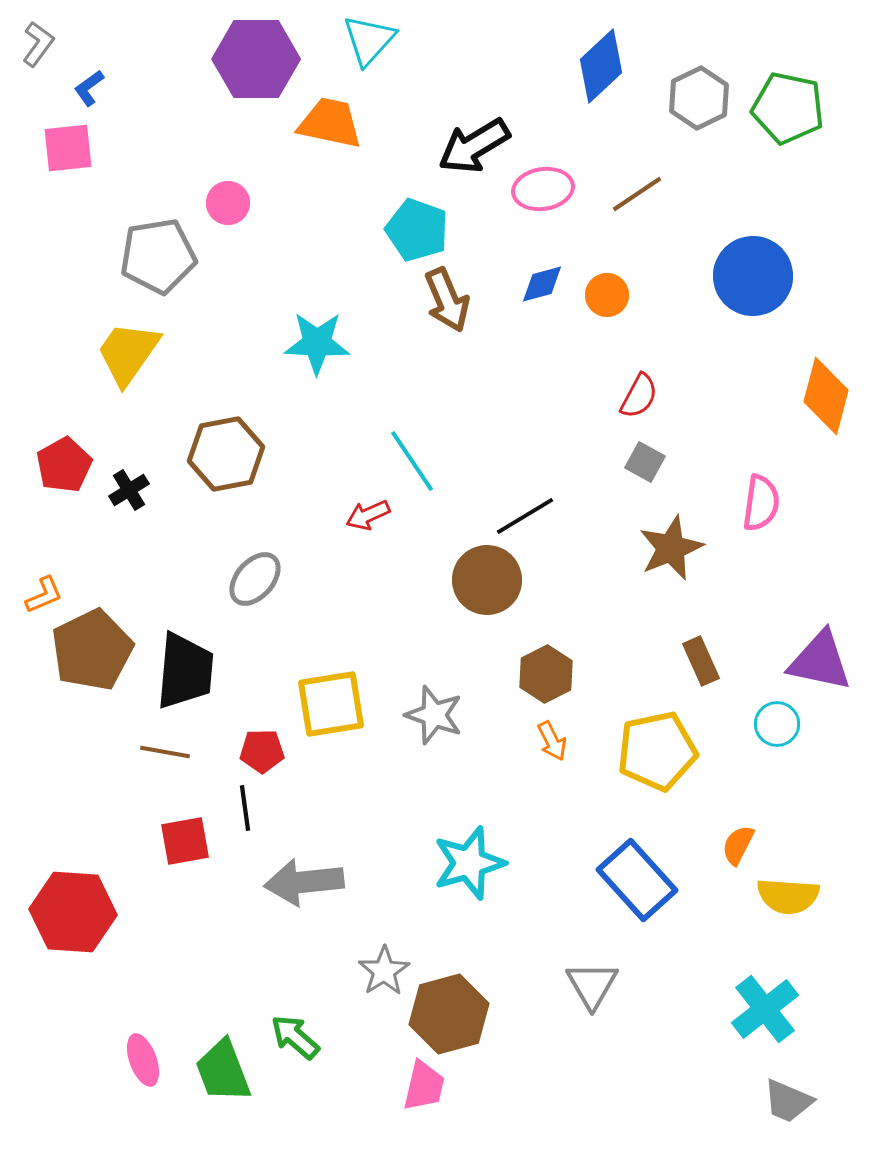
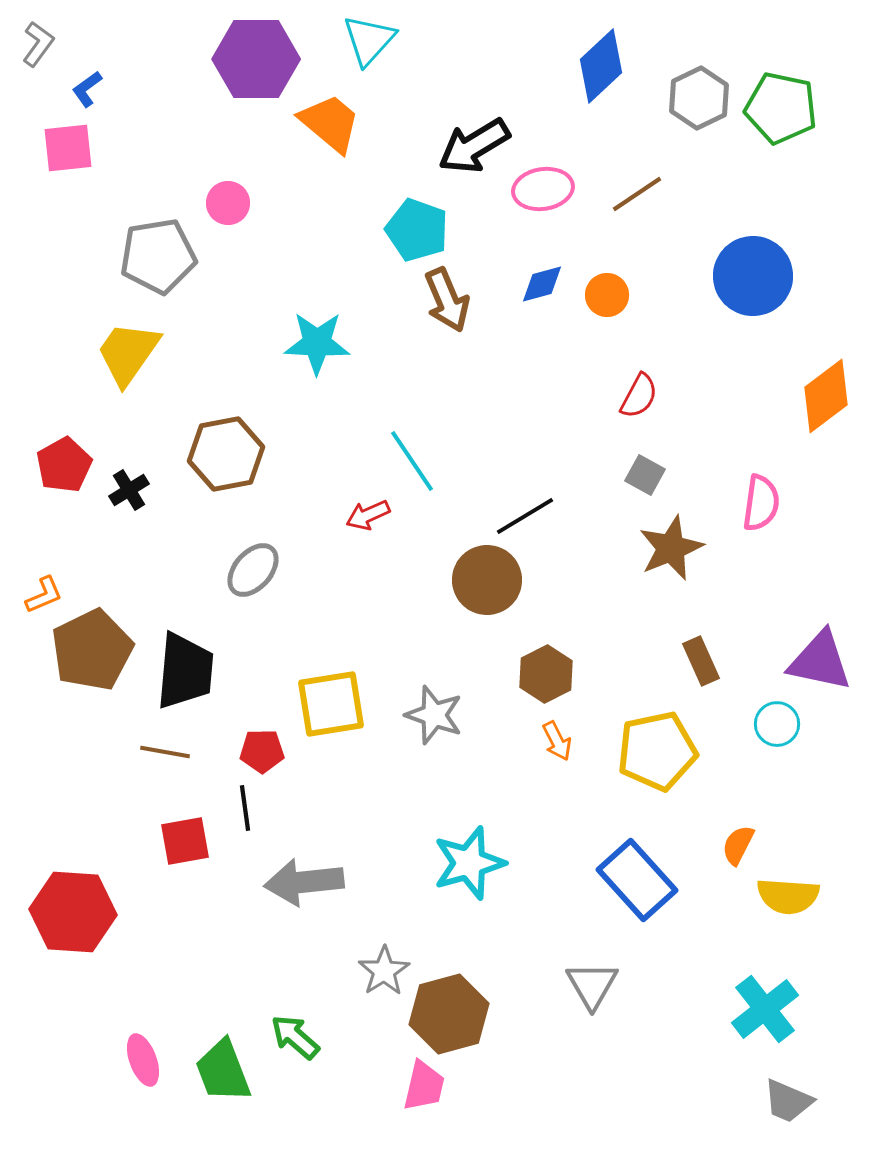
blue L-shape at (89, 88): moved 2 px left, 1 px down
green pentagon at (788, 108): moved 7 px left
orange trapezoid at (330, 123): rotated 28 degrees clockwise
orange diamond at (826, 396): rotated 38 degrees clockwise
gray square at (645, 462): moved 13 px down
gray ellipse at (255, 579): moved 2 px left, 9 px up
orange arrow at (552, 741): moved 5 px right
